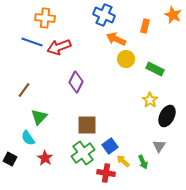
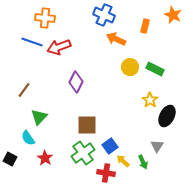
yellow circle: moved 4 px right, 8 px down
gray triangle: moved 2 px left
